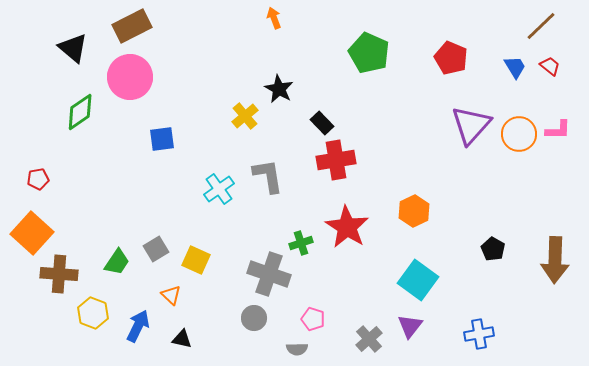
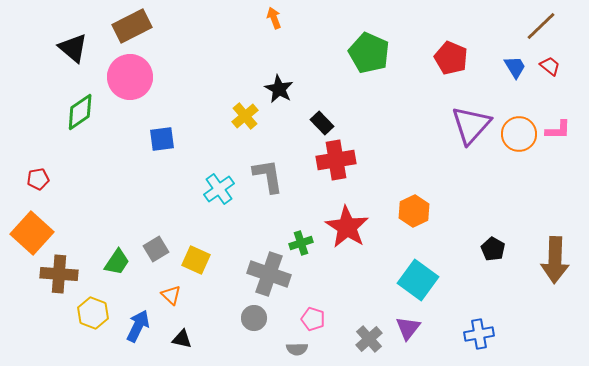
purple triangle at (410, 326): moved 2 px left, 2 px down
